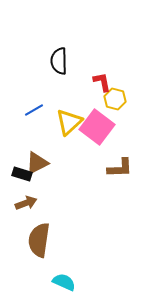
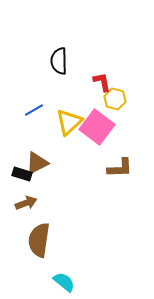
cyan semicircle: rotated 15 degrees clockwise
